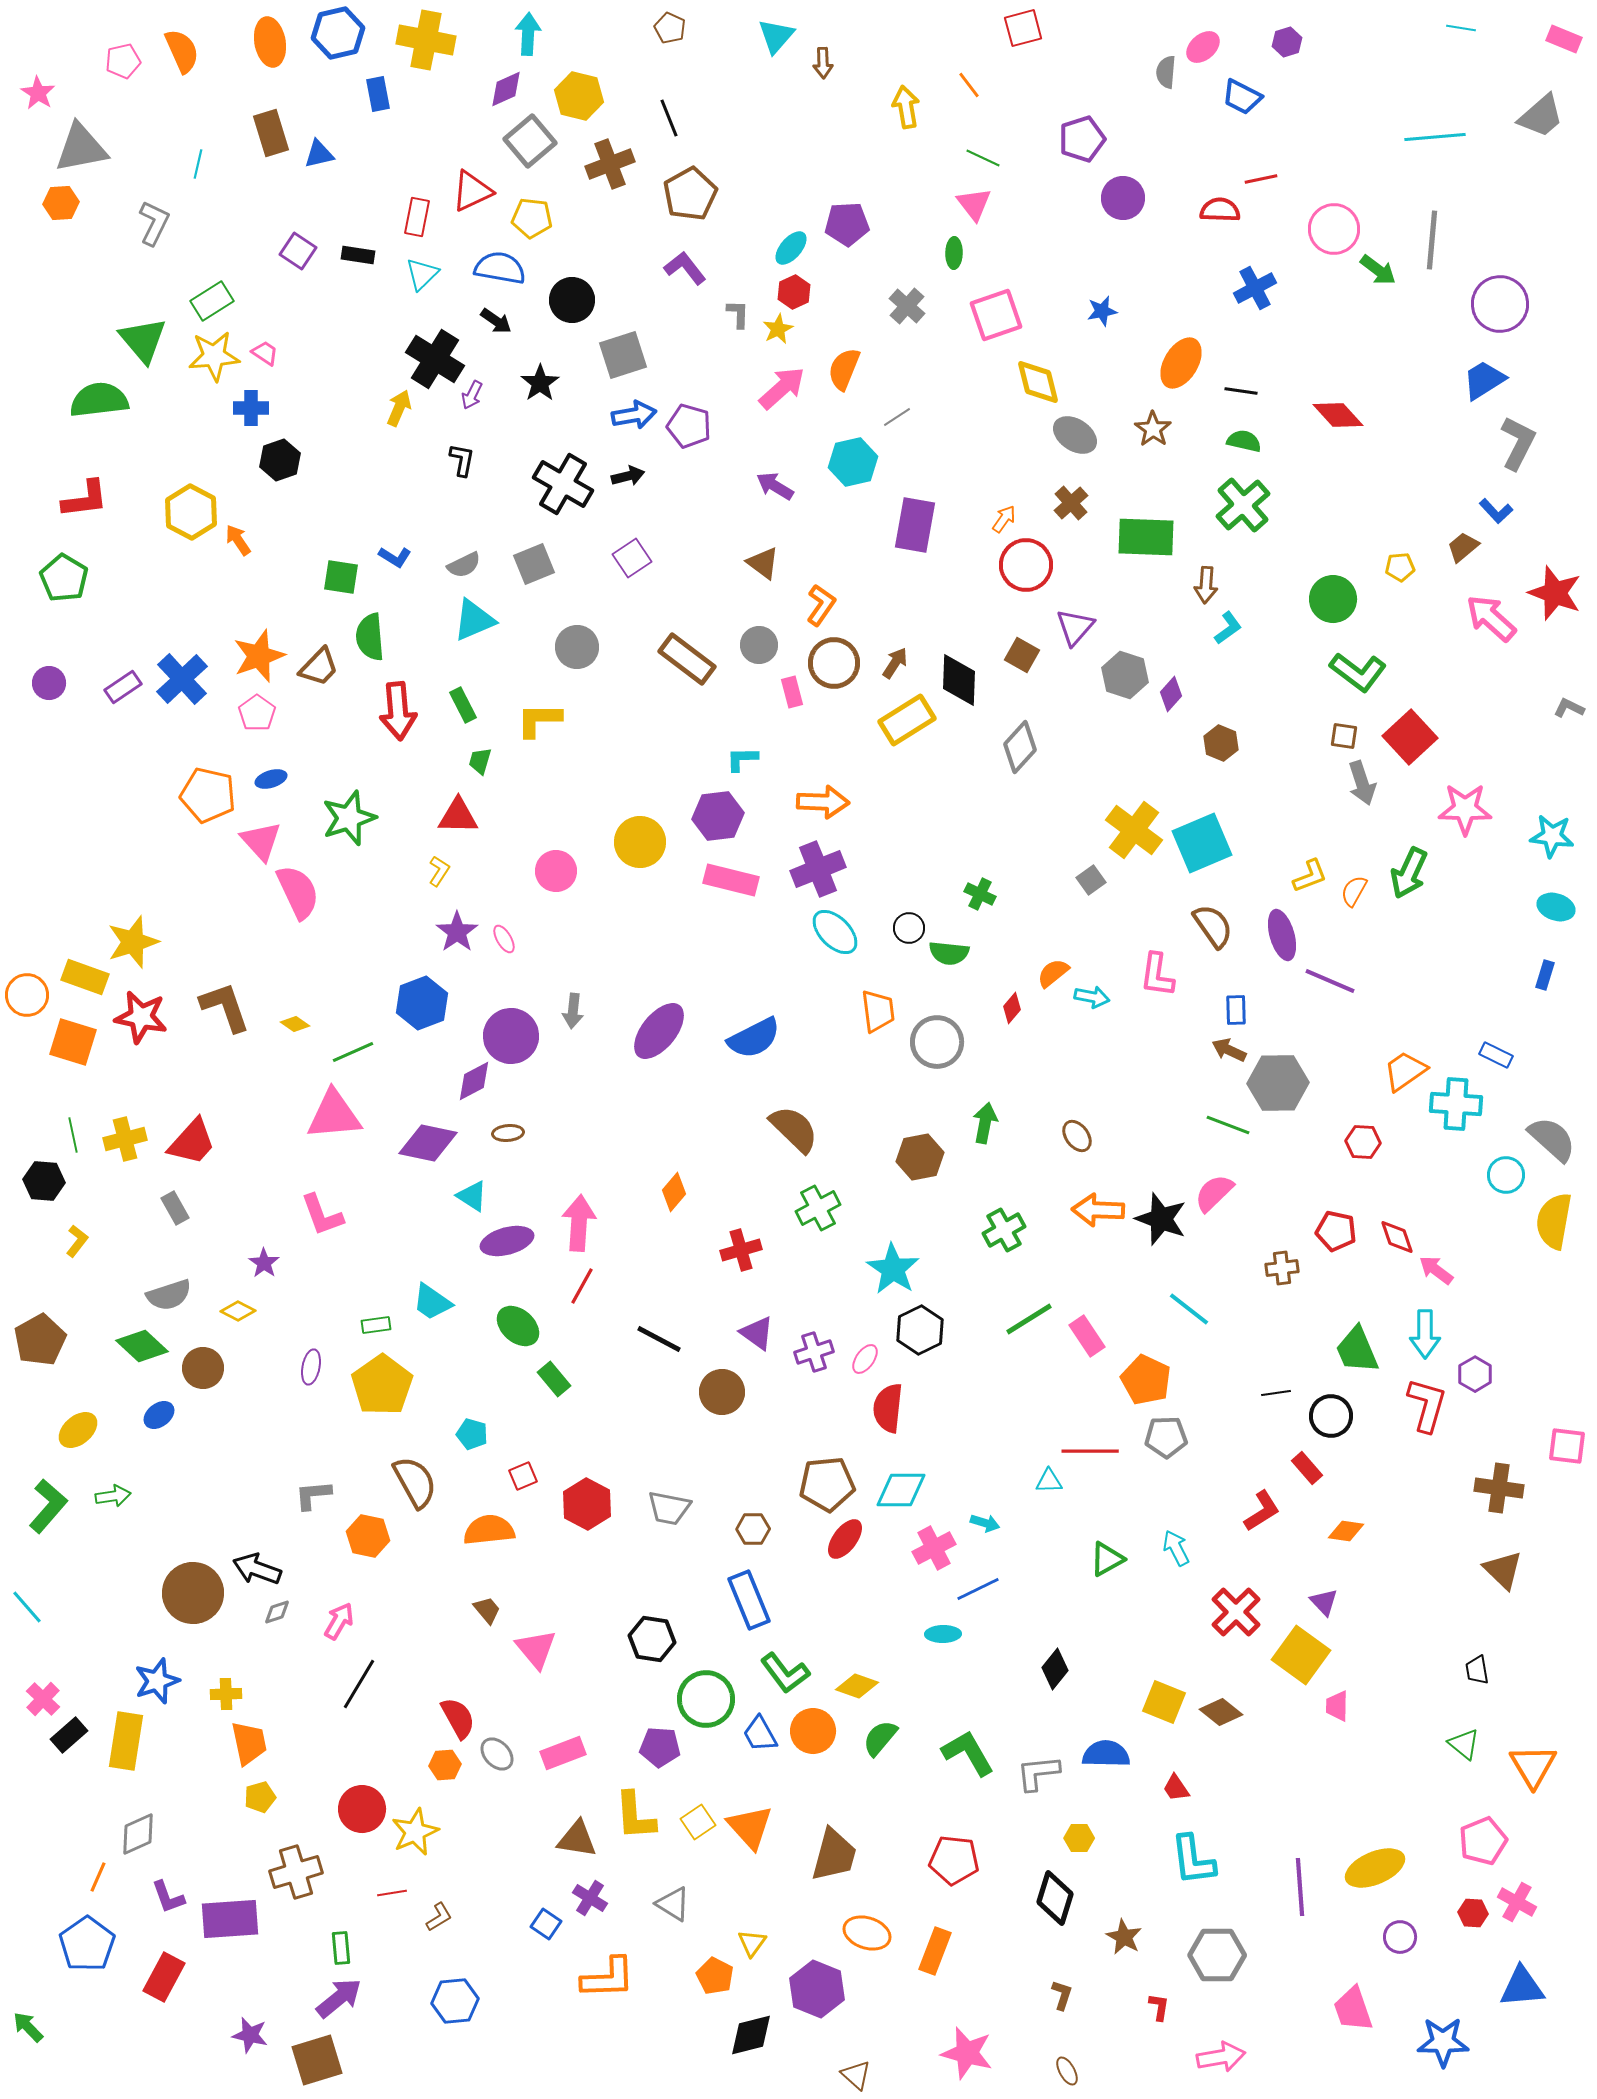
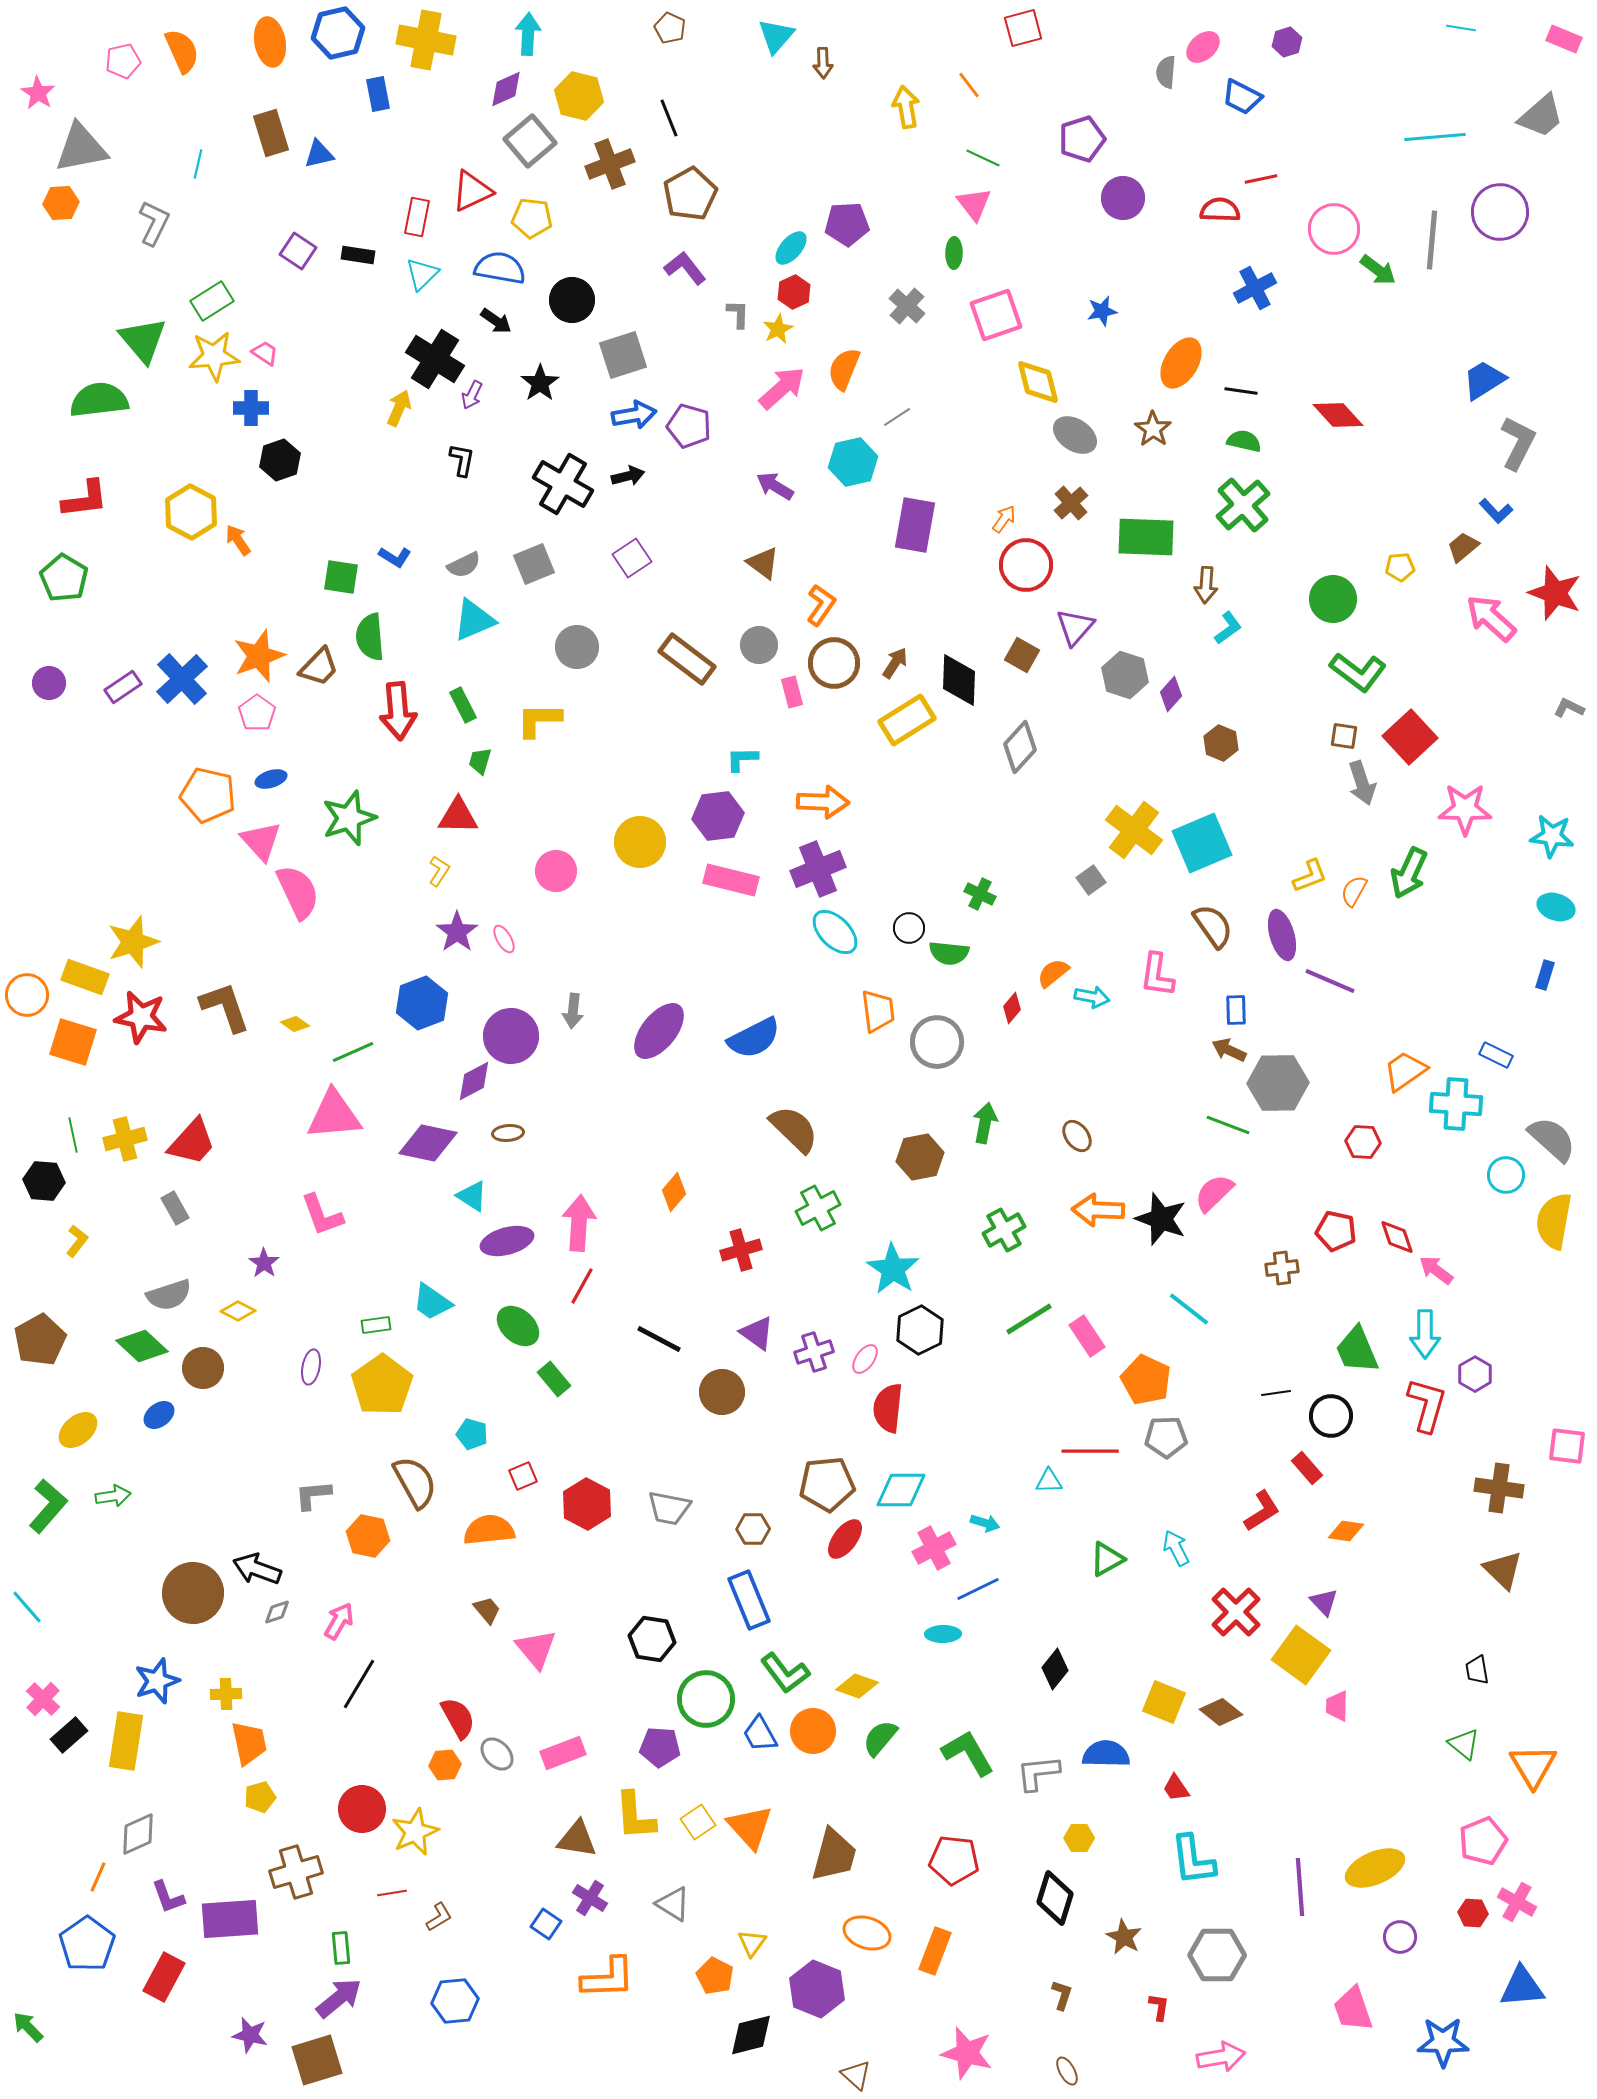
purple circle at (1500, 304): moved 92 px up
